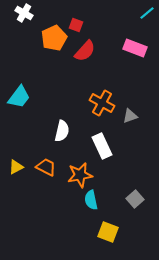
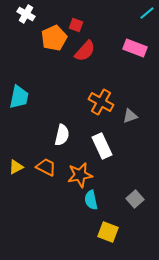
white cross: moved 2 px right, 1 px down
cyan trapezoid: rotated 25 degrees counterclockwise
orange cross: moved 1 px left, 1 px up
white semicircle: moved 4 px down
